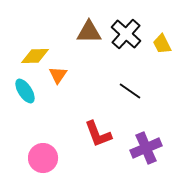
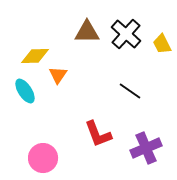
brown triangle: moved 2 px left
